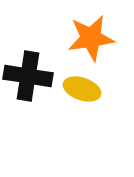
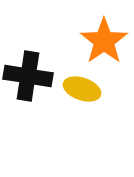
orange star: moved 13 px right, 3 px down; rotated 27 degrees counterclockwise
